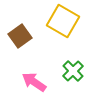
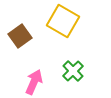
pink arrow: rotated 80 degrees clockwise
